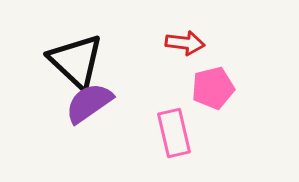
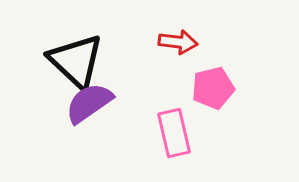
red arrow: moved 7 px left, 1 px up
